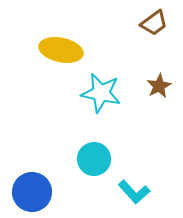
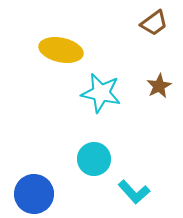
blue circle: moved 2 px right, 2 px down
